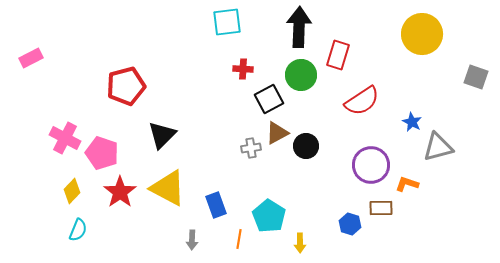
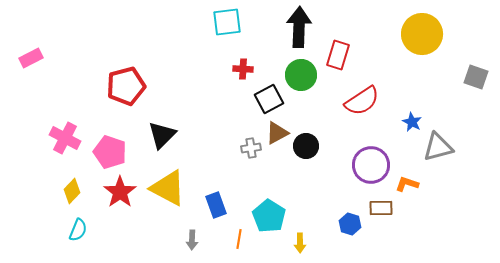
pink pentagon: moved 8 px right, 1 px up
